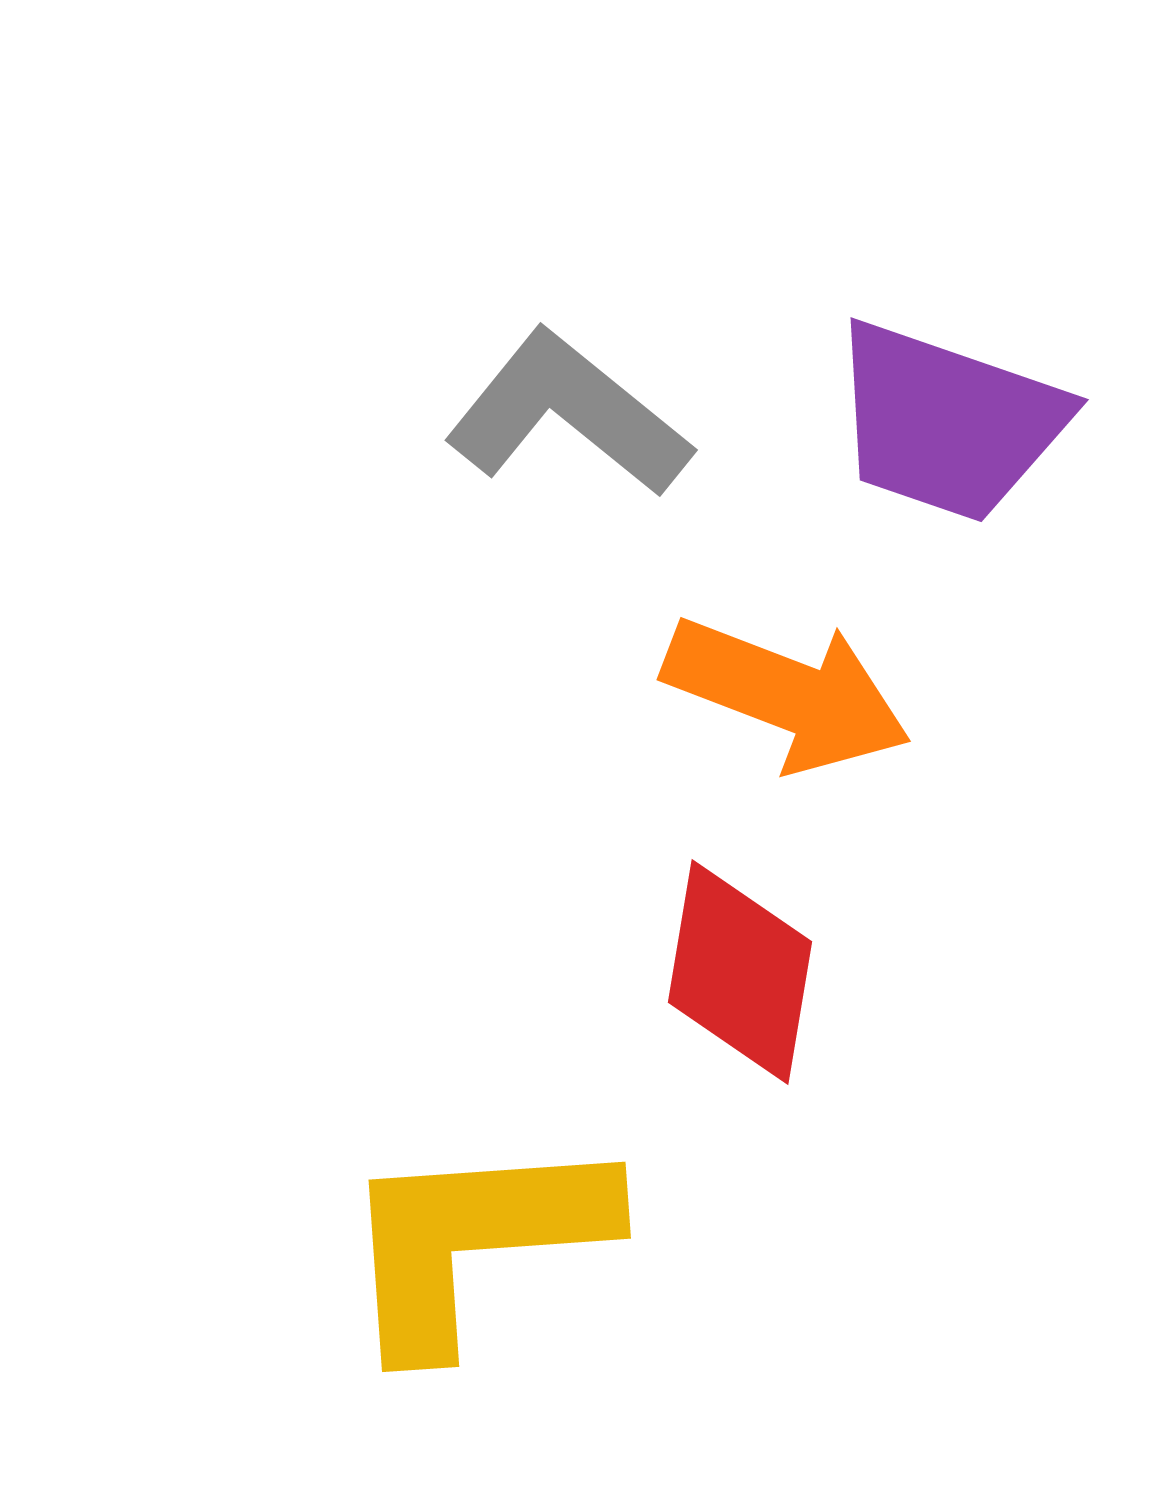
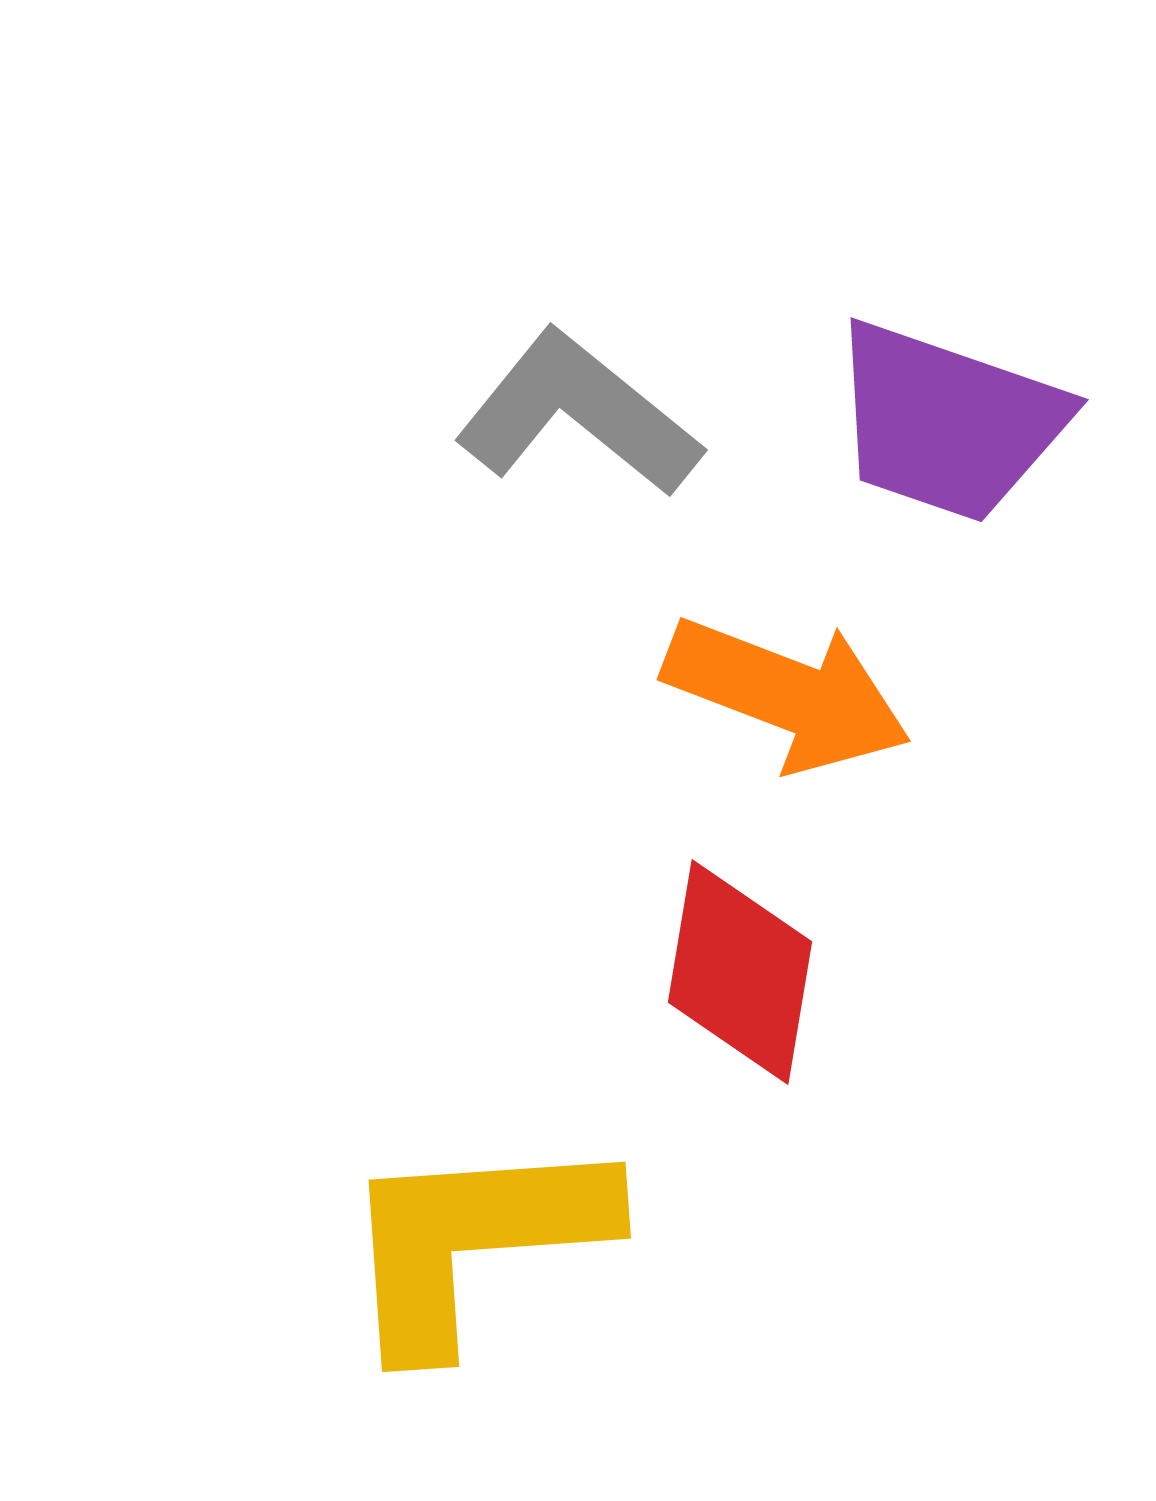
gray L-shape: moved 10 px right
